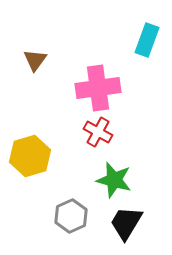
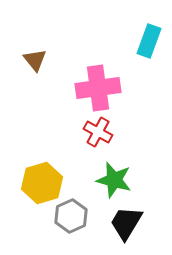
cyan rectangle: moved 2 px right, 1 px down
brown triangle: rotated 15 degrees counterclockwise
yellow hexagon: moved 12 px right, 27 px down
